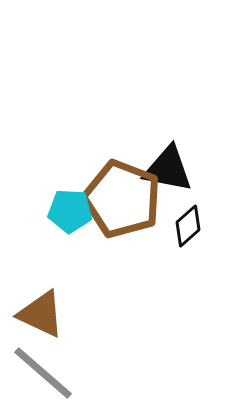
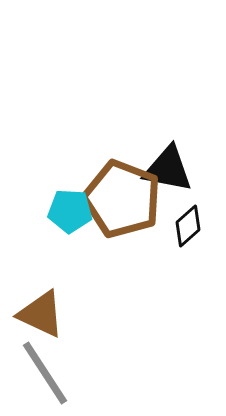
gray line: moved 2 px right; rotated 16 degrees clockwise
